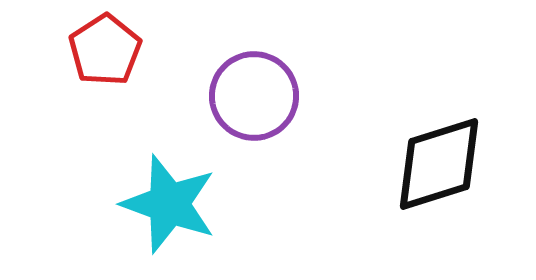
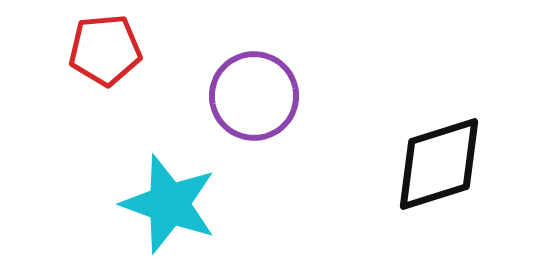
red pentagon: rotated 28 degrees clockwise
